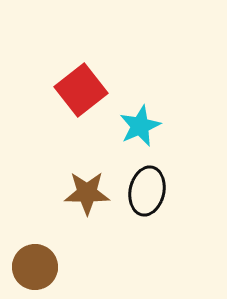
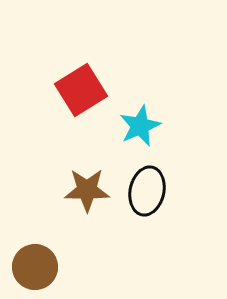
red square: rotated 6 degrees clockwise
brown star: moved 3 px up
